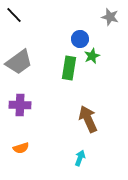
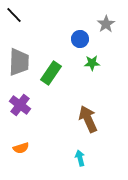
gray star: moved 4 px left, 7 px down; rotated 24 degrees clockwise
green star: moved 7 px down; rotated 21 degrees clockwise
gray trapezoid: rotated 52 degrees counterclockwise
green rectangle: moved 18 px left, 5 px down; rotated 25 degrees clockwise
purple cross: rotated 35 degrees clockwise
cyan arrow: rotated 35 degrees counterclockwise
